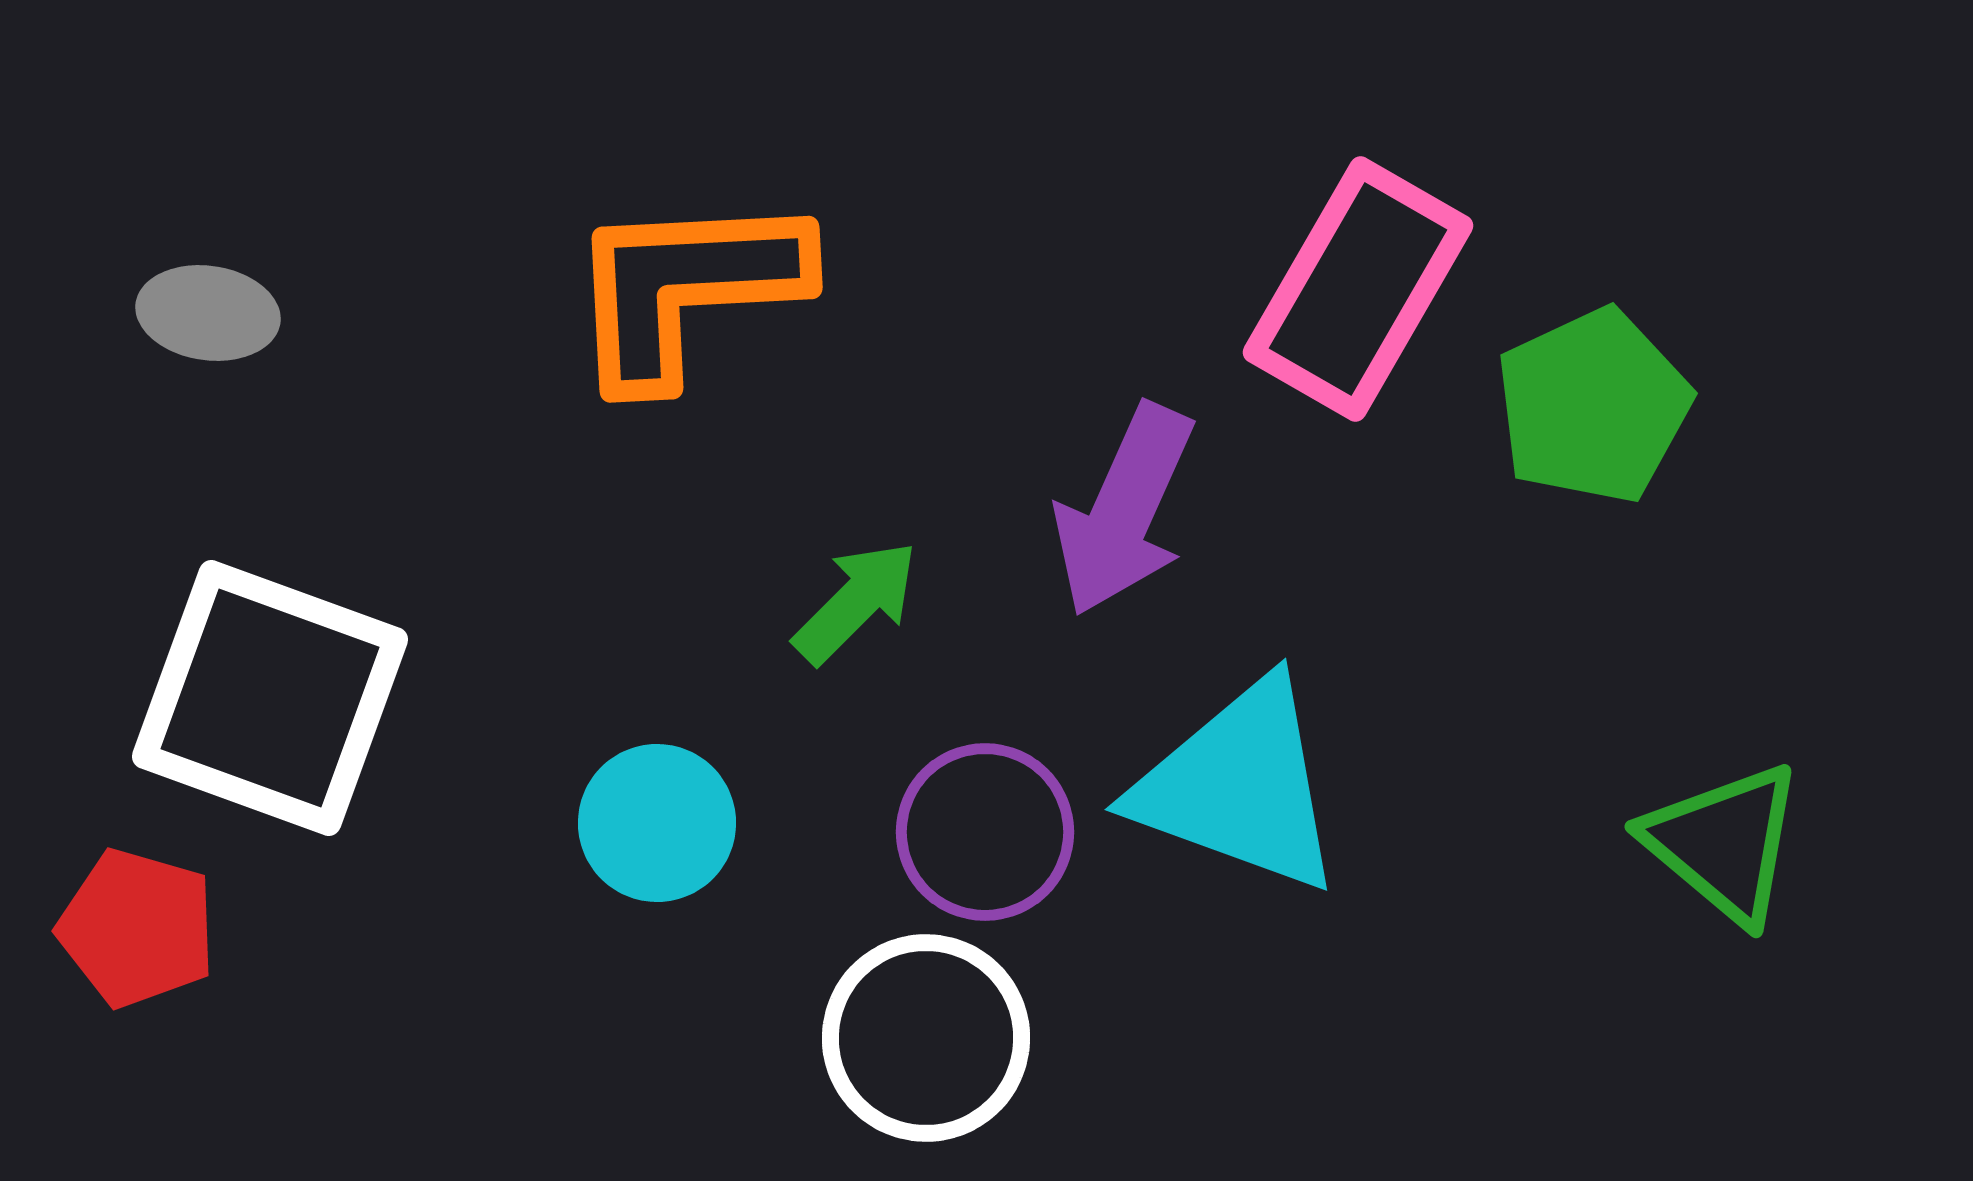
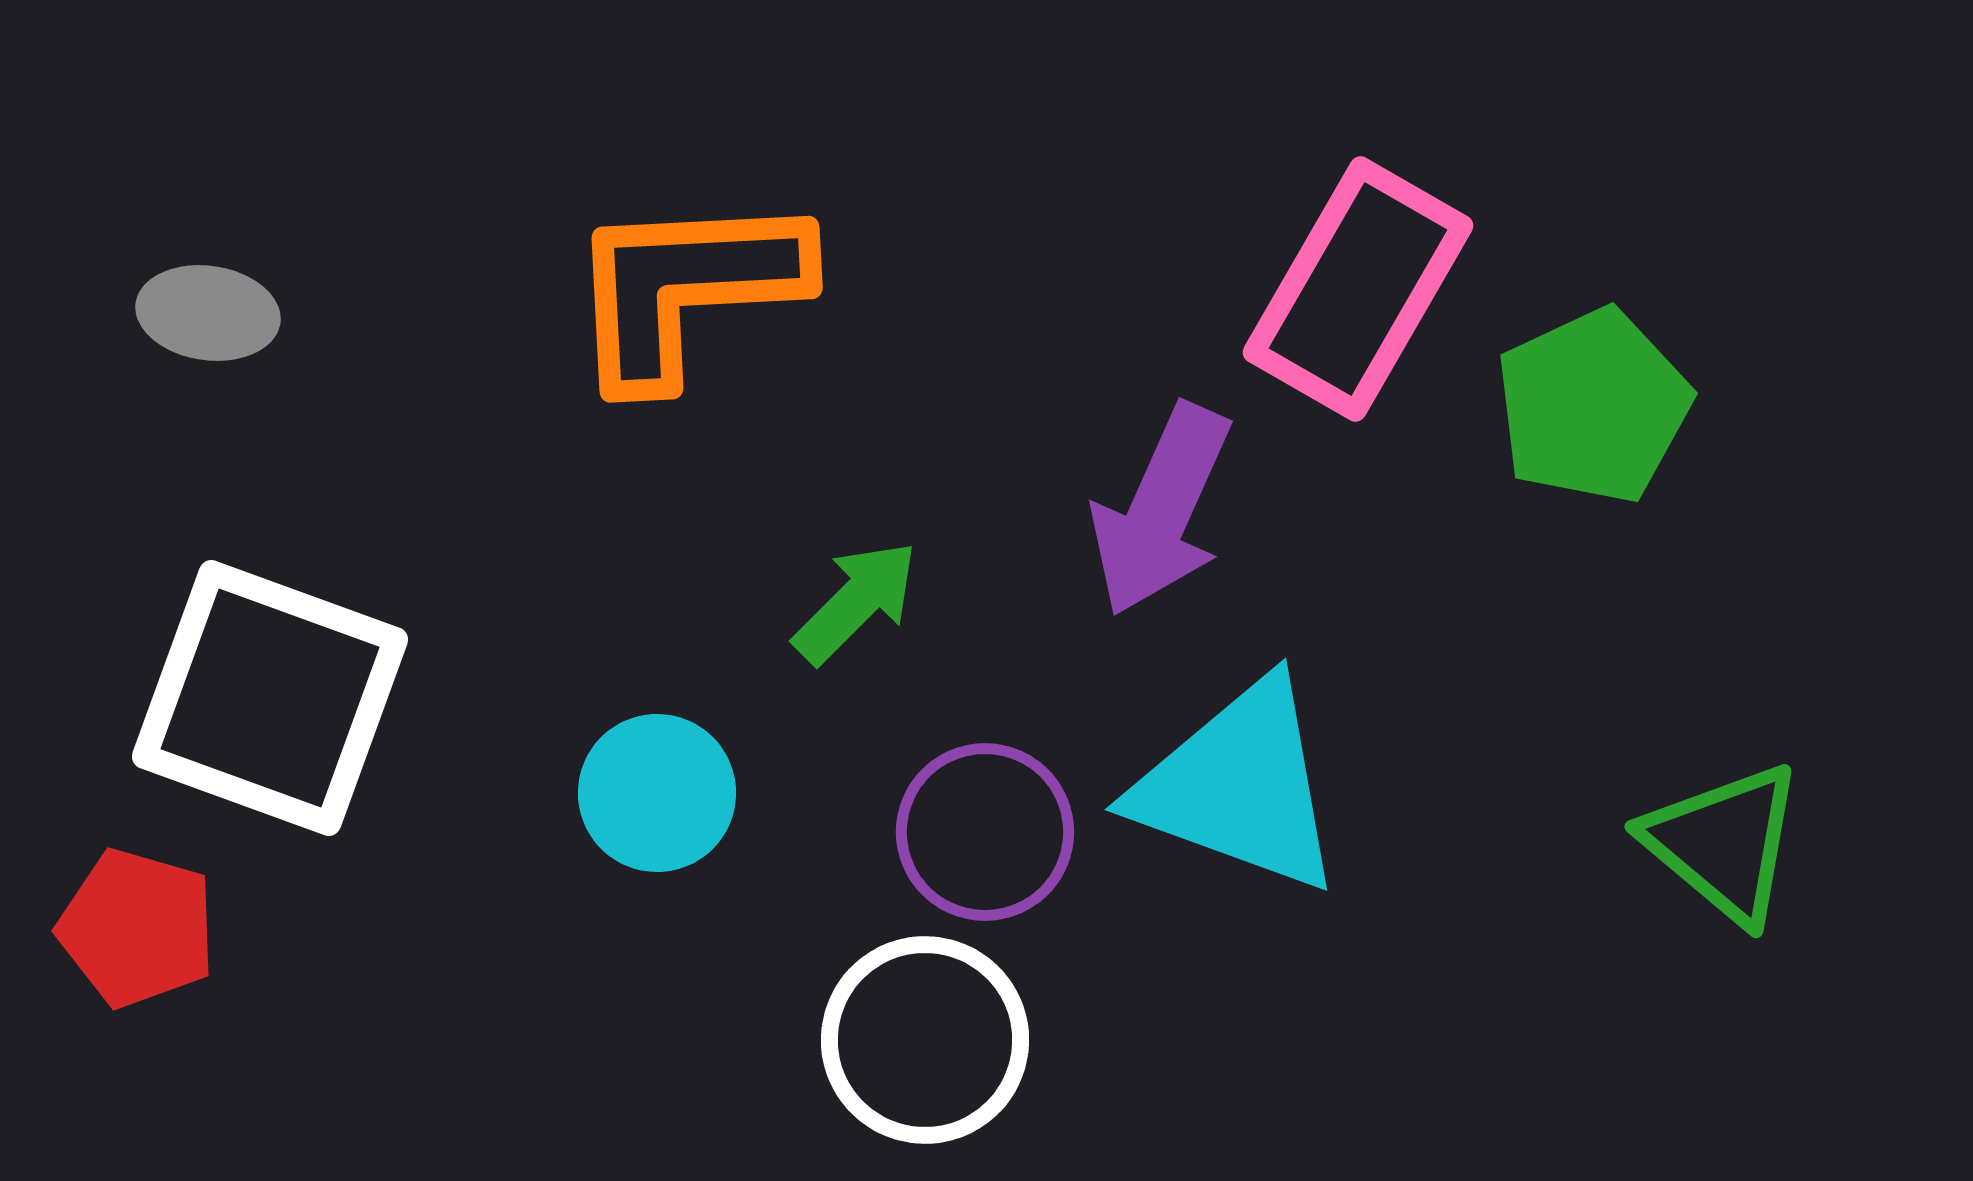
purple arrow: moved 37 px right
cyan circle: moved 30 px up
white circle: moved 1 px left, 2 px down
